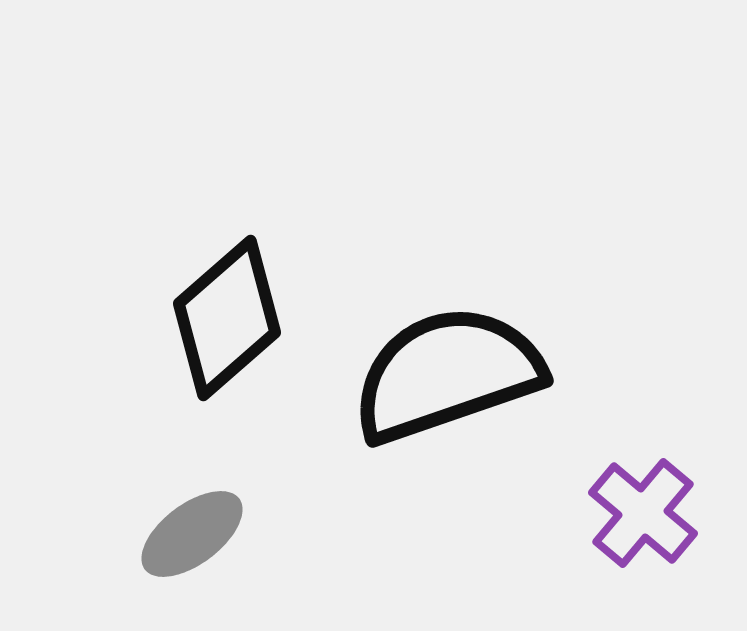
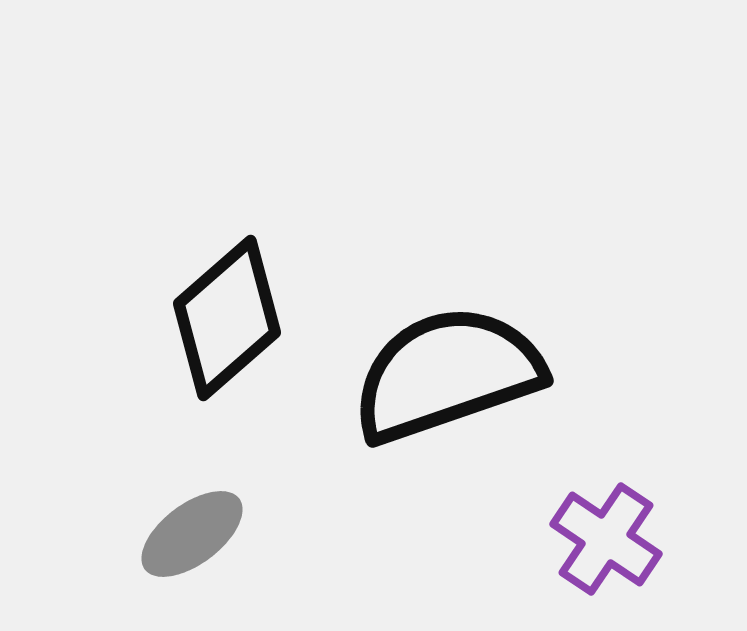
purple cross: moved 37 px left, 26 px down; rotated 6 degrees counterclockwise
